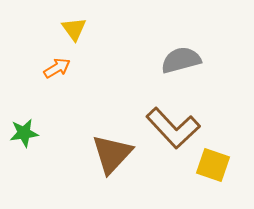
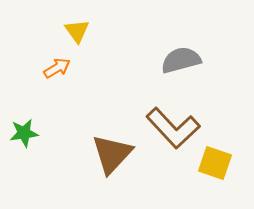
yellow triangle: moved 3 px right, 2 px down
yellow square: moved 2 px right, 2 px up
